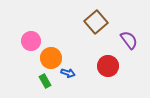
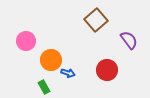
brown square: moved 2 px up
pink circle: moved 5 px left
orange circle: moved 2 px down
red circle: moved 1 px left, 4 px down
green rectangle: moved 1 px left, 6 px down
